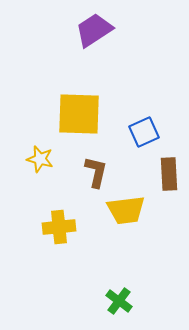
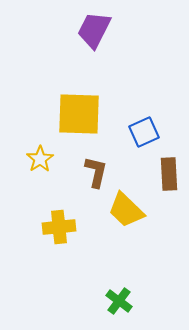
purple trapezoid: rotated 30 degrees counterclockwise
yellow star: rotated 24 degrees clockwise
yellow trapezoid: rotated 51 degrees clockwise
